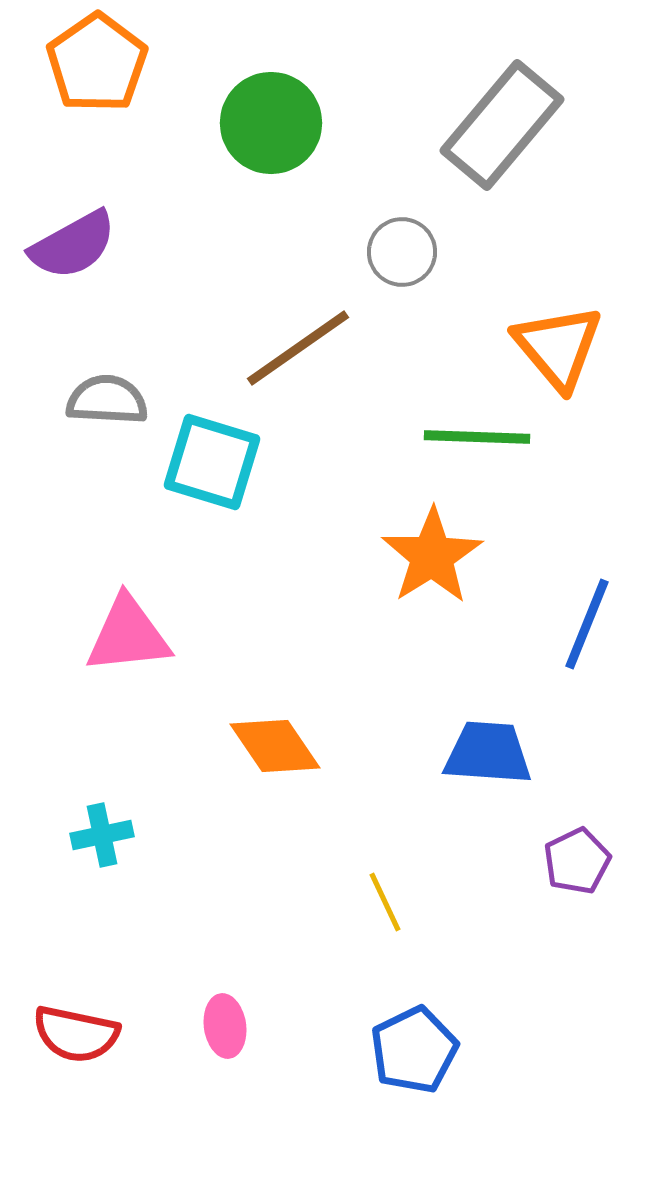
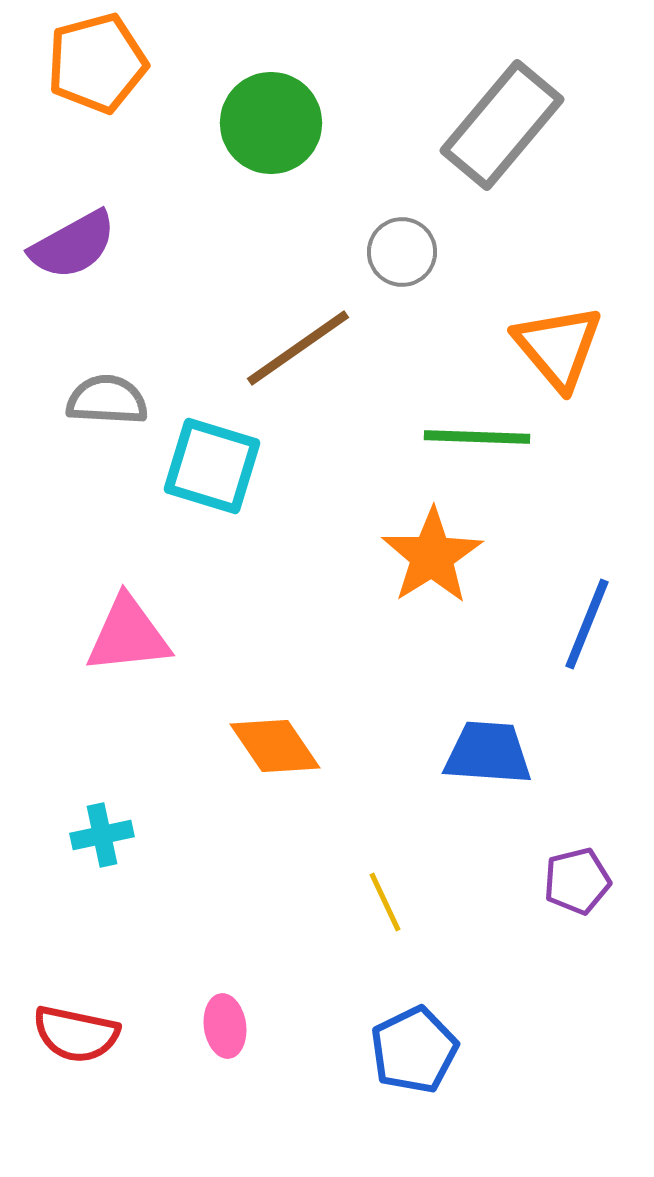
orange pentagon: rotated 20 degrees clockwise
cyan square: moved 4 px down
purple pentagon: moved 20 px down; rotated 12 degrees clockwise
